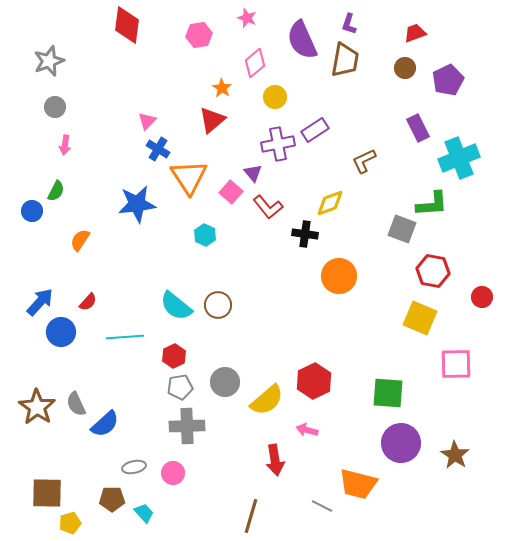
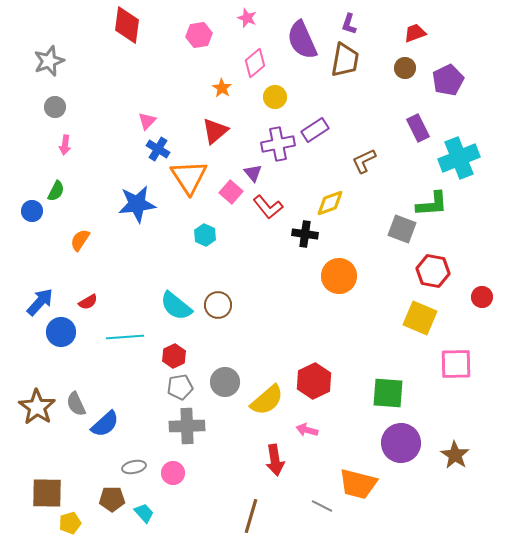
red triangle at (212, 120): moved 3 px right, 11 px down
red semicircle at (88, 302): rotated 18 degrees clockwise
